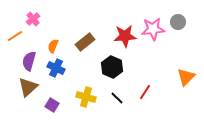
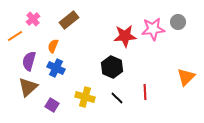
brown rectangle: moved 16 px left, 22 px up
red line: rotated 35 degrees counterclockwise
yellow cross: moved 1 px left
